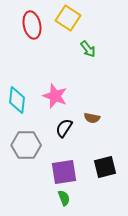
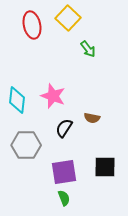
yellow square: rotated 10 degrees clockwise
pink star: moved 2 px left
black square: rotated 15 degrees clockwise
